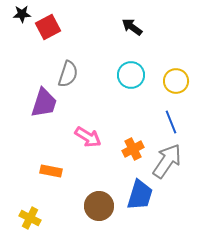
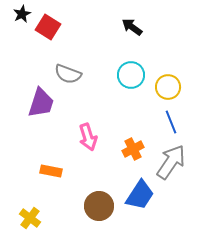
black star: rotated 24 degrees counterclockwise
red square: rotated 30 degrees counterclockwise
gray semicircle: rotated 92 degrees clockwise
yellow circle: moved 8 px left, 6 px down
purple trapezoid: moved 3 px left
pink arrow: rotated 40 degrees clockwise
gray arrow: moved 4 px right, 1 px down
blue trapezoid: rotated 16 degrees clockwise
yellow cross: rotated 10 degrees clockwise
